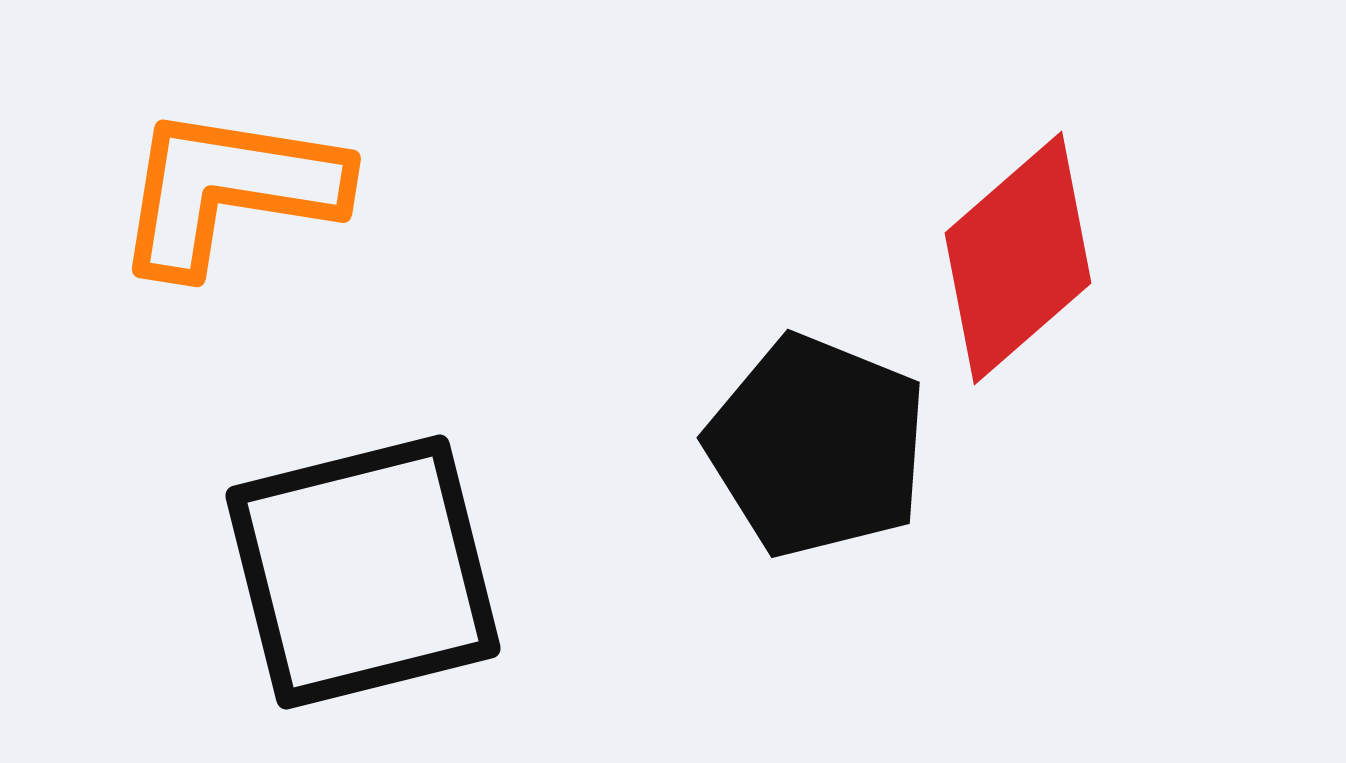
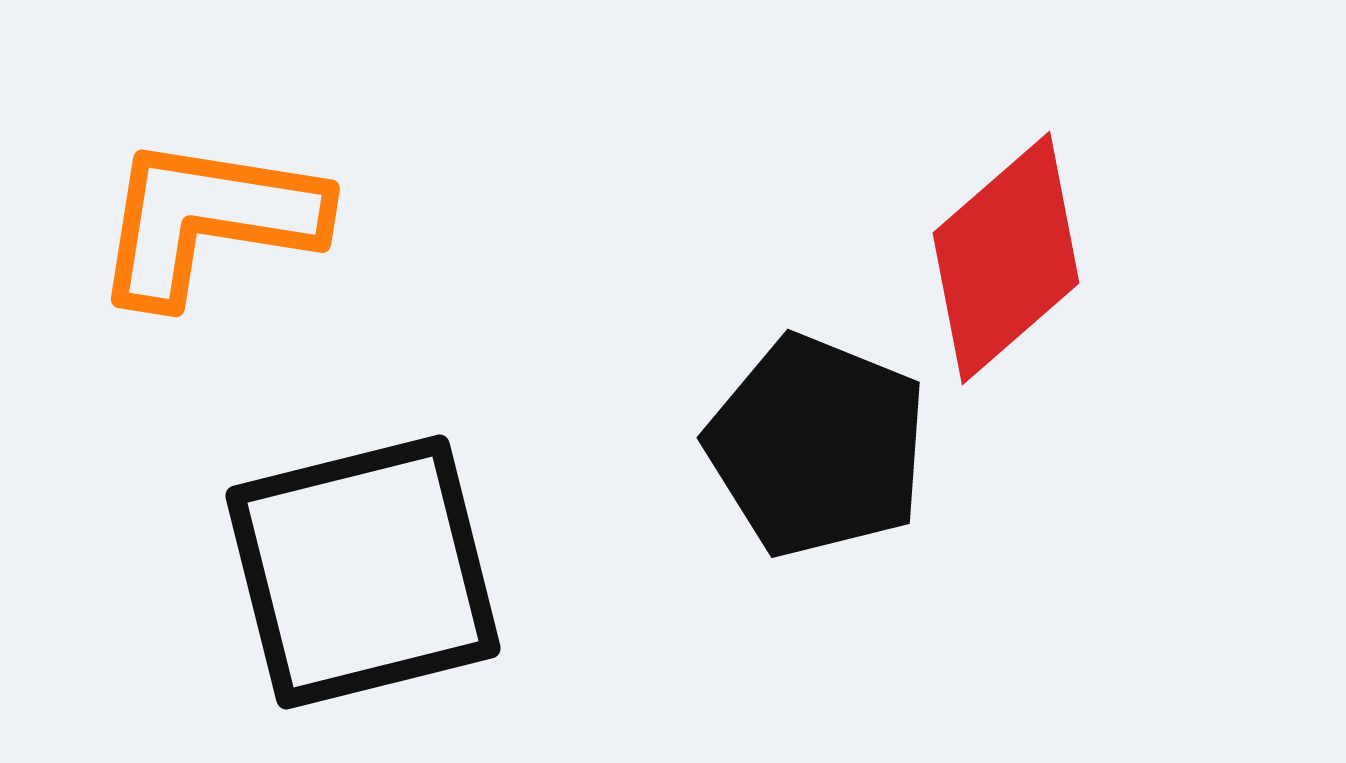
orange L-shape: moved 21 px left, 30 px down
red diamond: moved 12 px left
